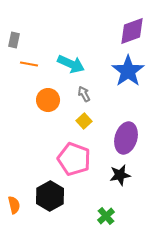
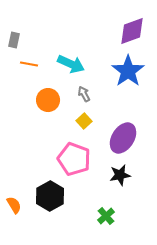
purple ellipse: moved 3 px left; rotated 16 degrees clockwise
orange semicircle: rotated 18 degrees counterclockwise
